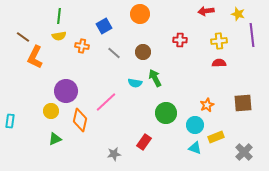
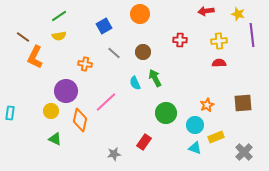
green line: rotated 49 degrees clockwise
orange cross: moved 3 px right, 18 px down
cyan semicircle: rotated 56 degrees clockwise
cyan rectangle: moved 8 px up
green triangle: rotated 48 degrees clockwise
